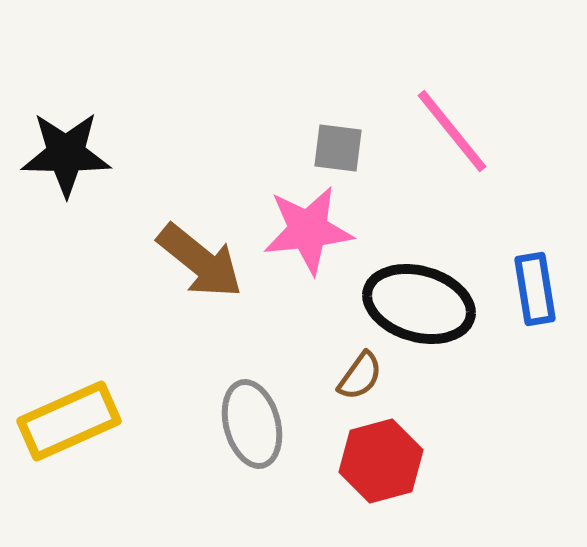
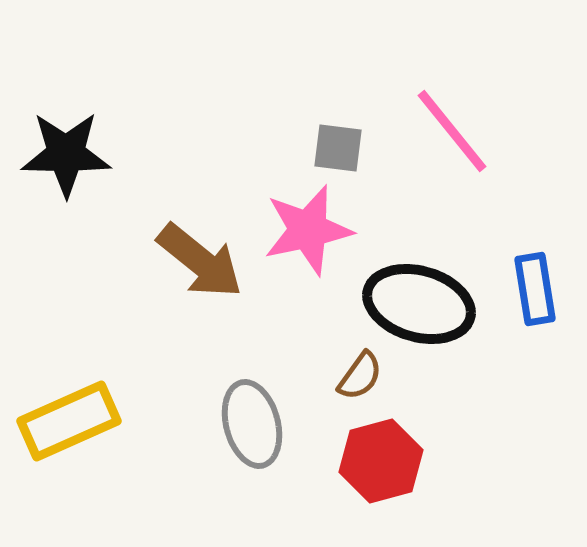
pink star: rotated 6 degrees counterclockwise
